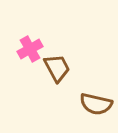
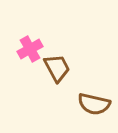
brown semicircle: moved 2 px left
